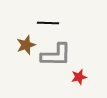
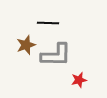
red star: moved 3 px down
